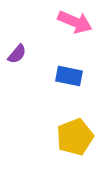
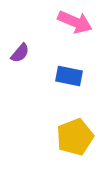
purple semicircle: moved 3 px right, 1 px up
